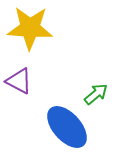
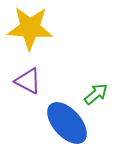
purple triangle: moved 9 px right
blue ellipse: moved 4 px up
